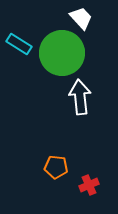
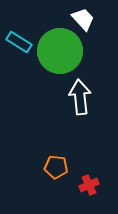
white trapezoid: moved 2 px right, 1 px down
cyan rectangle: moved 2 px up
green circle: moved 2 px left, 2 px up
